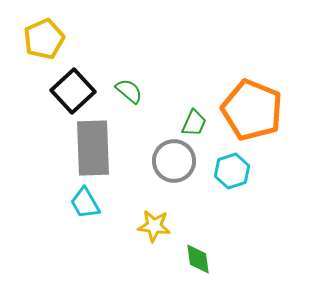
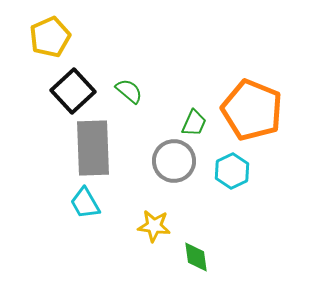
yellow pentagon: moved 6 px right, 2 px up
cyan hexagon: rotated 8 degrees counterclockwise
green diamond: moved 2 px left, 2 px up
